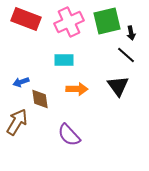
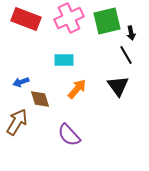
pink cross: moved 4 px up
black line: rotated 18 degrees clockwise
orange arrow: rotated 50 degrees counterclockwise
brown diamond: rotated 10 degrees counterclockwise
